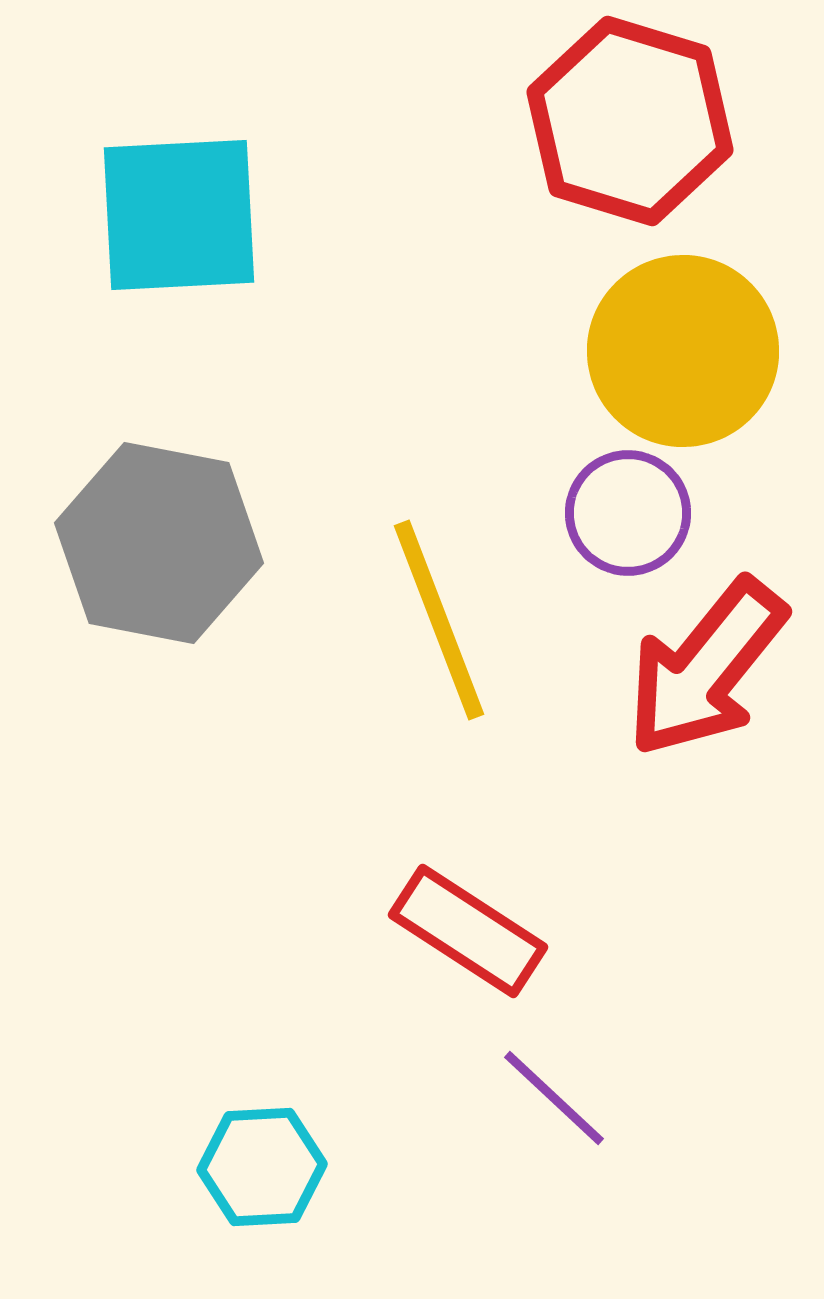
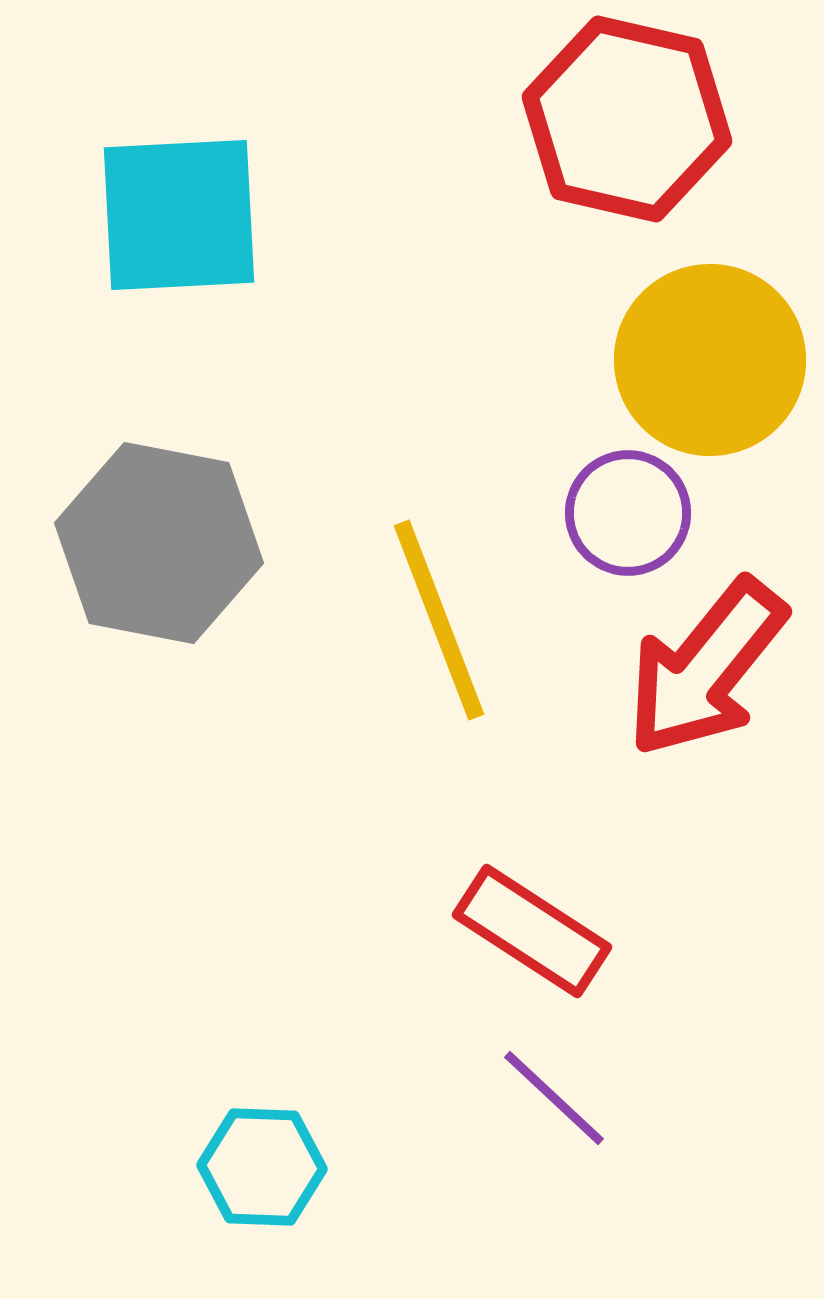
red hexagon: moved 3 px left, 2 px up; rotated 4 degrees counterclockwise
yellow circle: moved 27 px right, 9 px down
red rectangle: moved 64 px right
cyan hexagon: rotated 5 degrees clockwise
